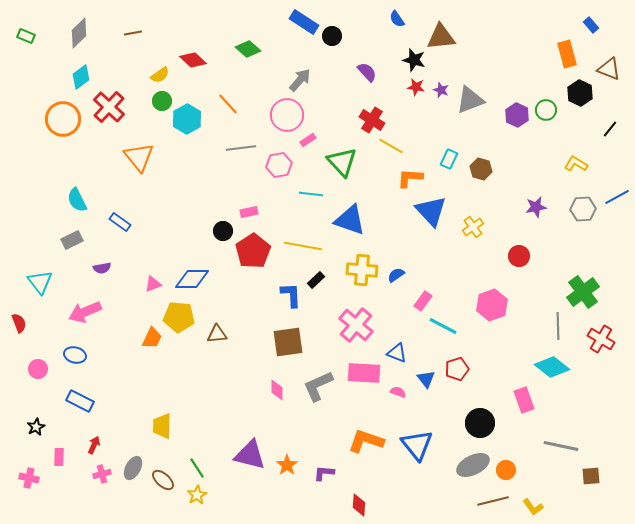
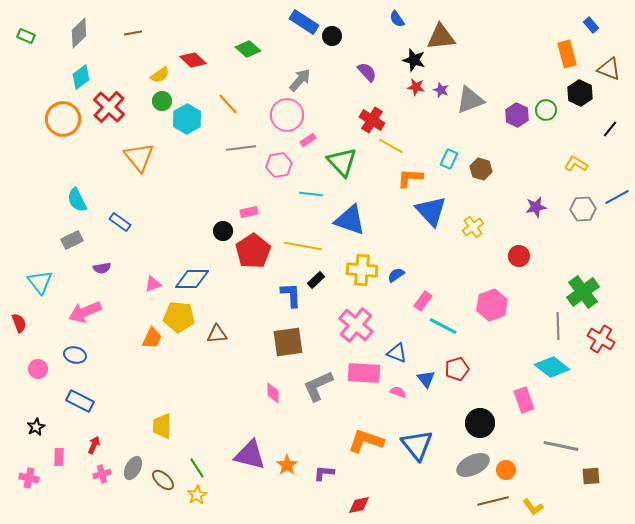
pink diamond at (277, 390): moved 4 px left, 3 px down
red diamond at (359, 505): rotated 75 degrees clockwise
